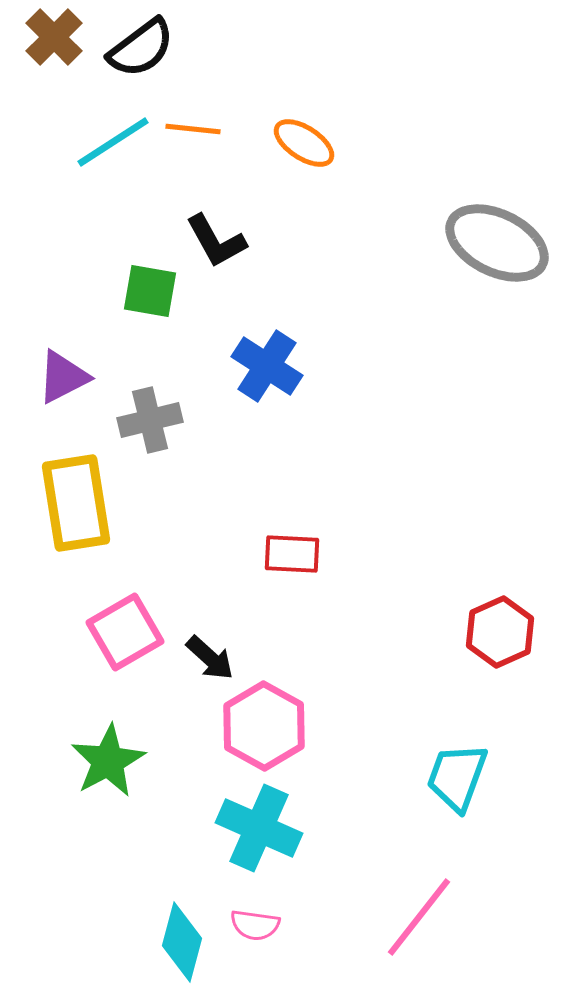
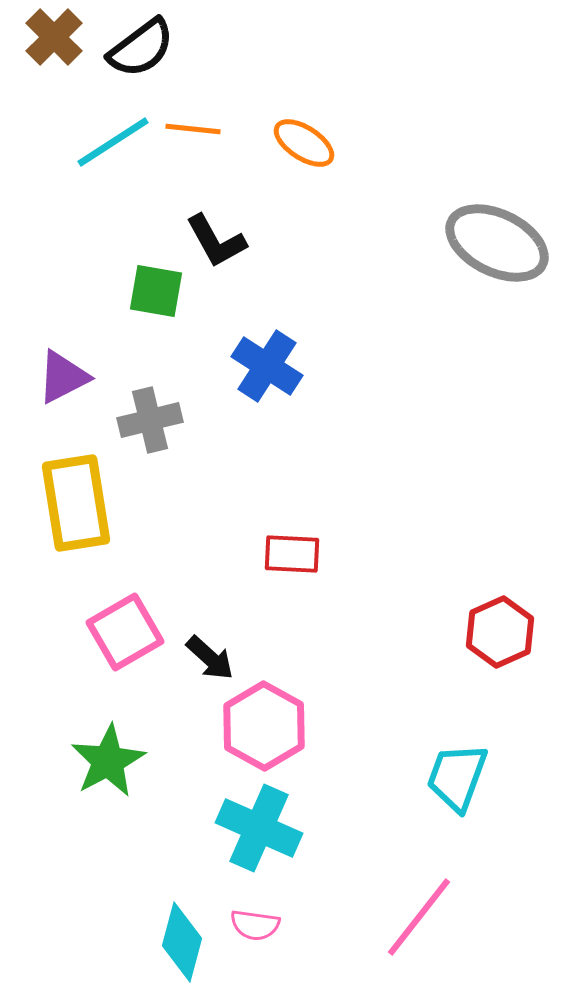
green square: moved 6 px right
